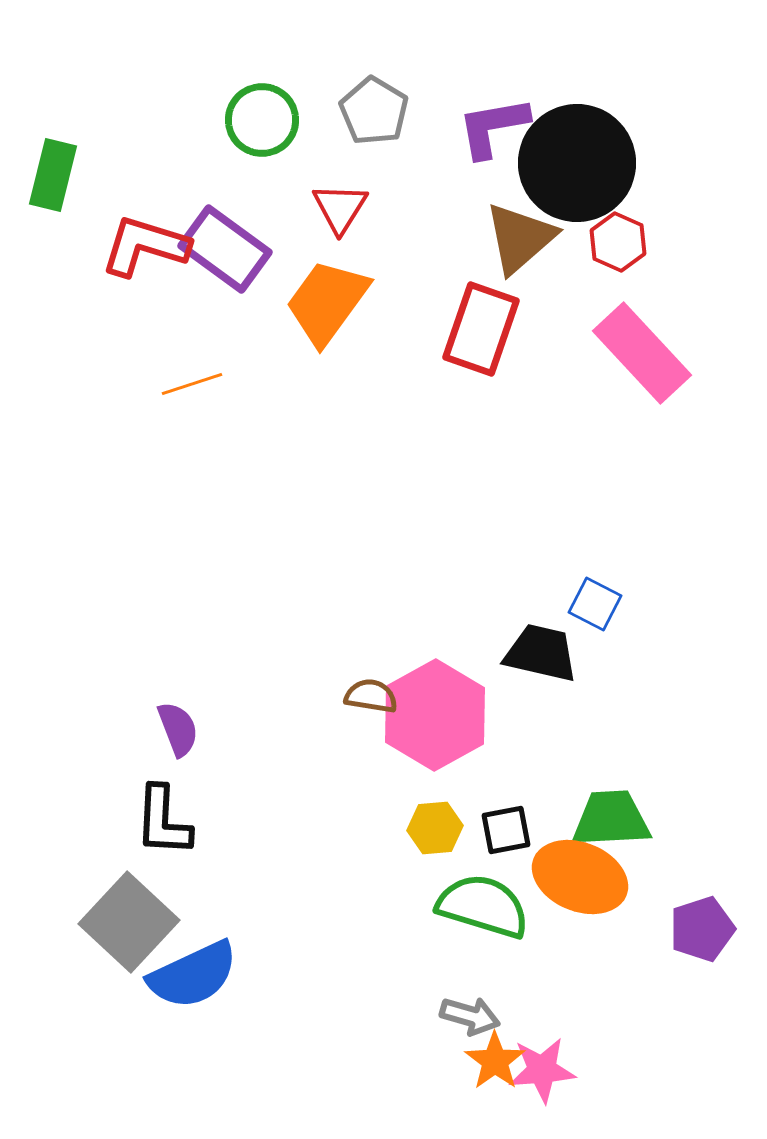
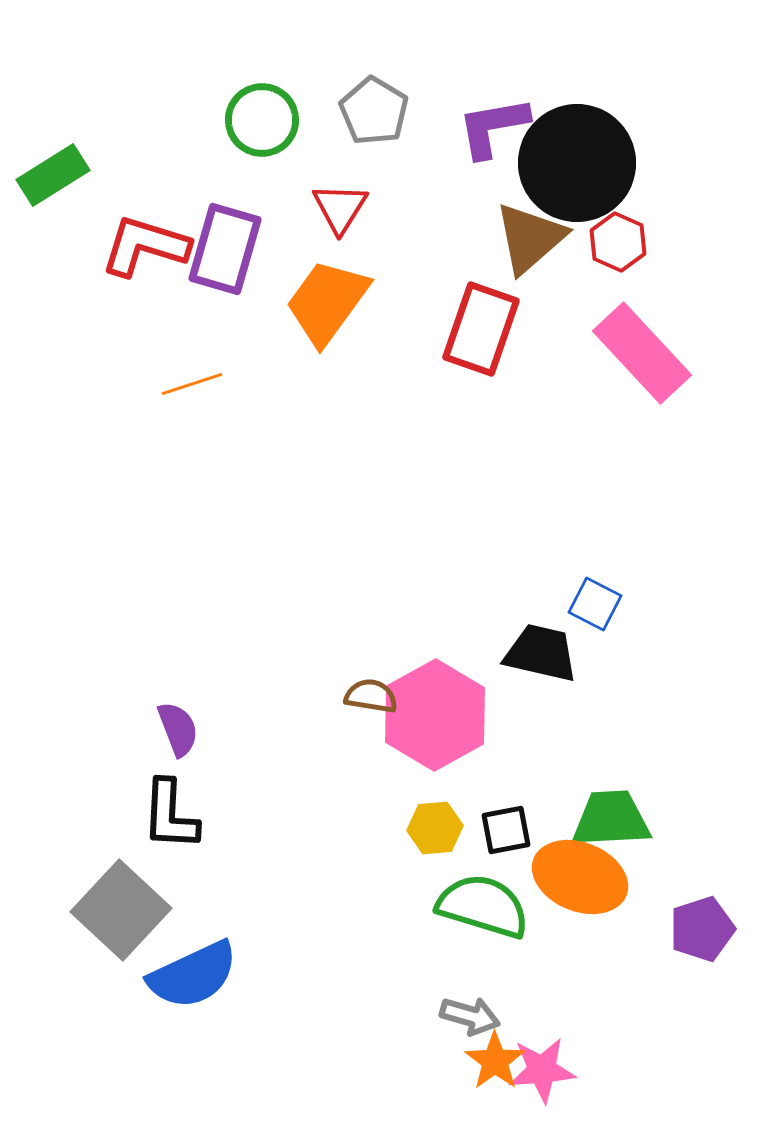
green rectangle: rotated 44 degrees clockwise
brown triangle: moved 10 px right
purple rectangle: rotated 70 degrees clockwise
black L-shape: moved 7 px right, 6 px up
gray square: moved 8 px left, 12 px up
